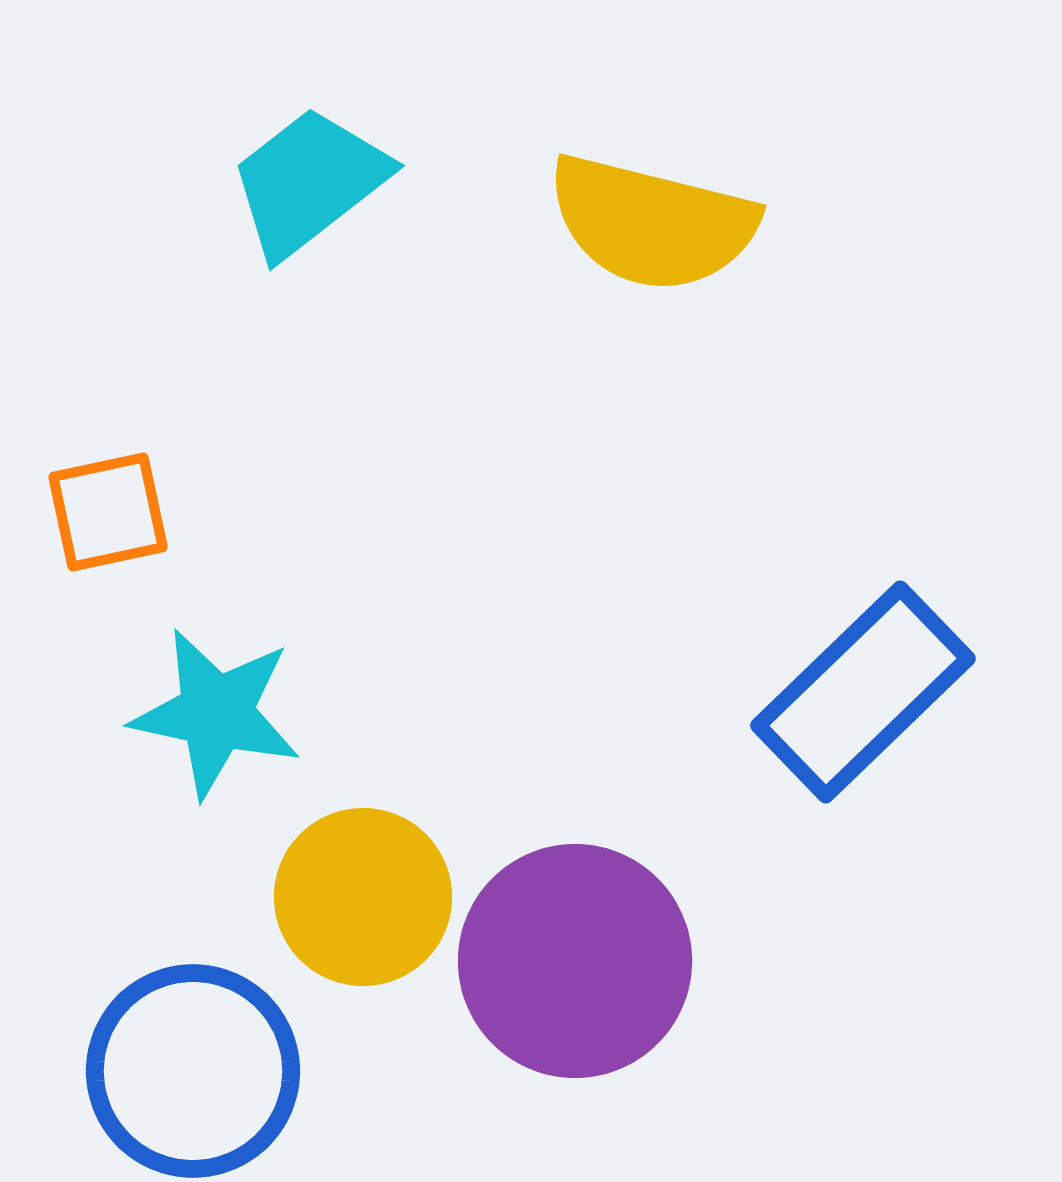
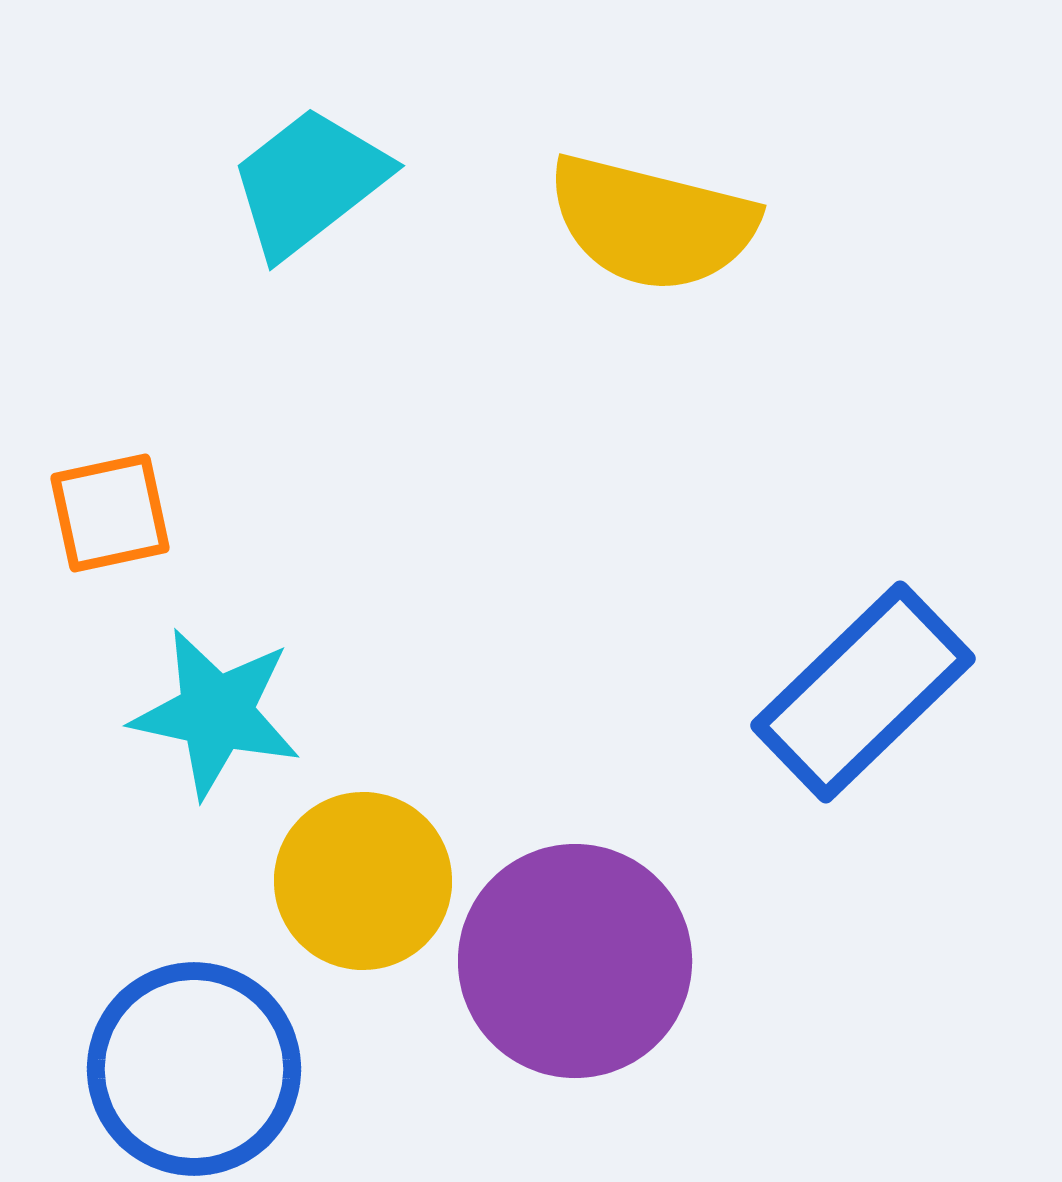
orange square: moved 2 px right, 1 px down
yellow circle: moved 16 px up
blue circle: moved 1 px right, 2 px up
